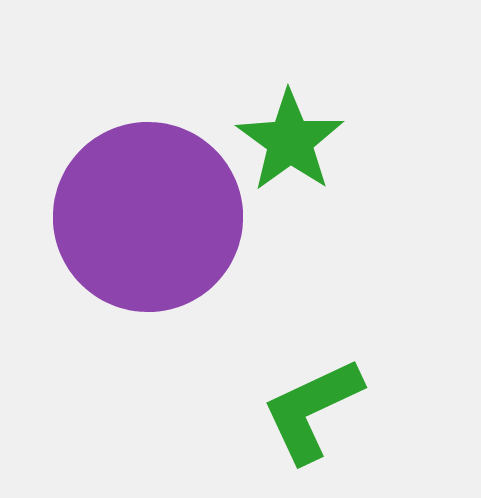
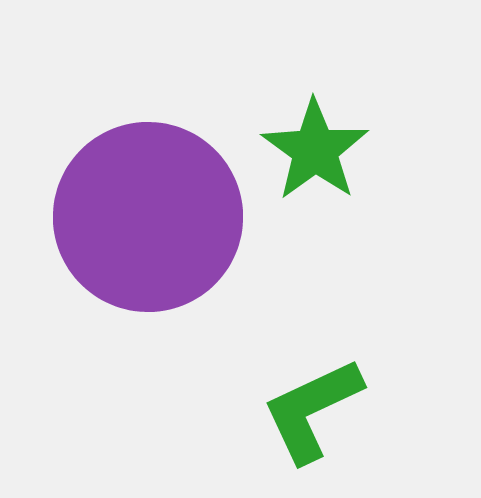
green star: moved 25 px right, 9 px down
